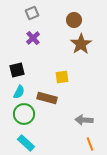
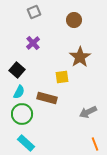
gray square: moved 2 px right, 1 px up
purple cross: moved 5 px down
brown star: moved 1 px left, 13 px down
black square: rotated 35 degrees counterclockwise
green circle: moved 2 px left
gray arrow: moved 4 px right, 8 px up; rotated 30 degrees counterclockwise
orange line: moved 5 px right
